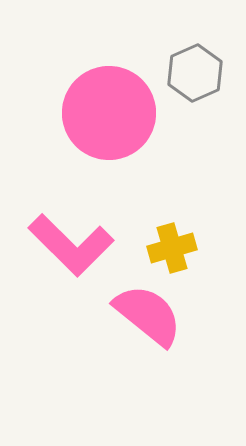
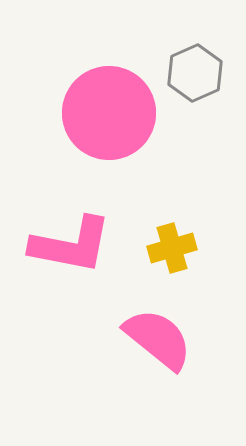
pink L-shape: rotated 34 degrees counterclockwise
pink semicircle: moved 10 px right, 24 px down
